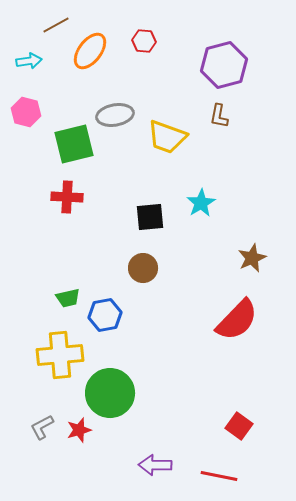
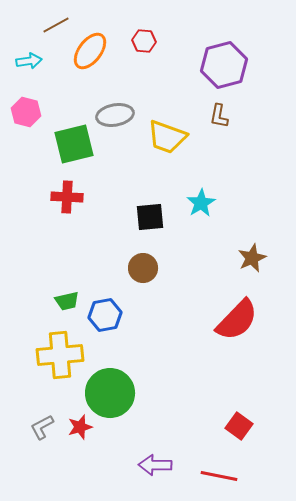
green trapezoid: moved 1 px left, 3 px down
red star: moved 1 px right, 3 px up
